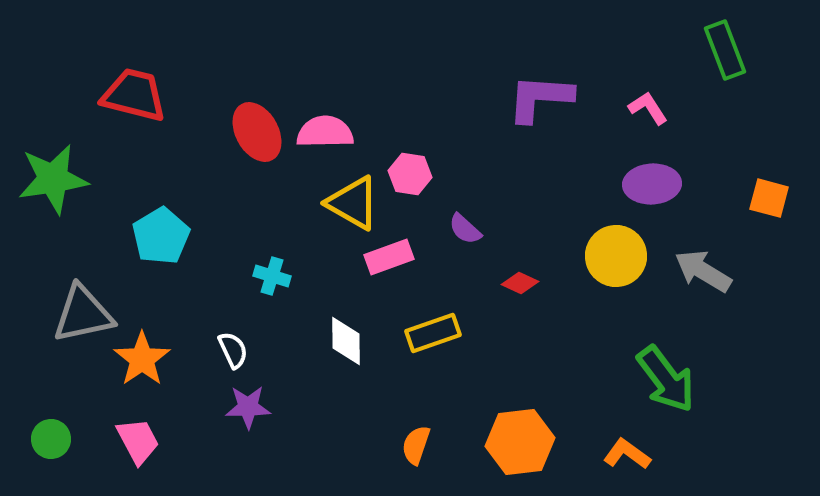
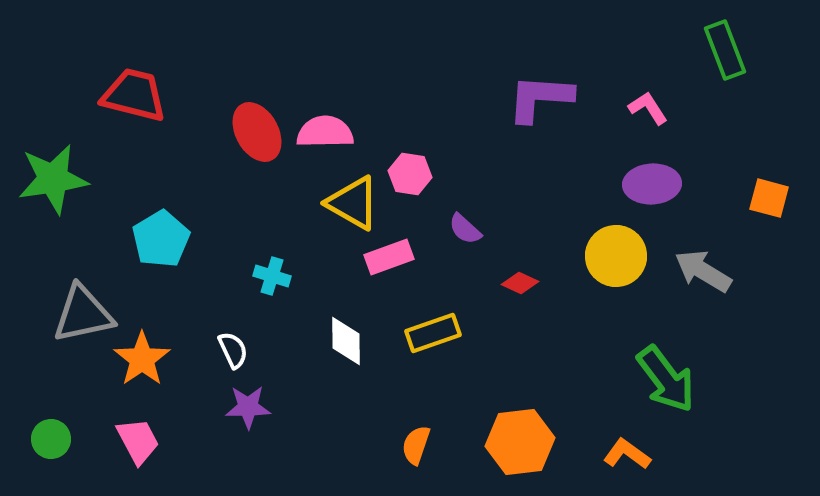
cyan pentagon: moved 3 px down
